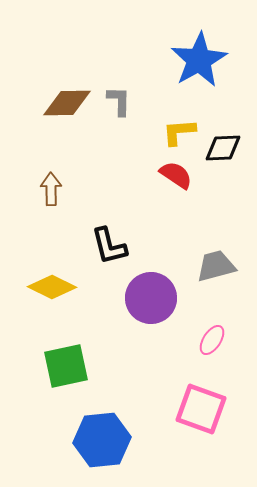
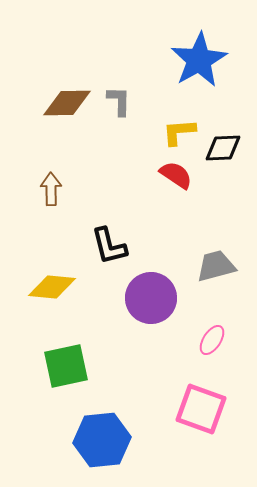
yellow diamond: rotated 21 degrees counterclockwise
